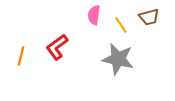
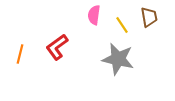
brown trapezoid: rotated 85 degrees counterclockwise
yellow line: moved 1 px right
orange line: moved 1 px left, 2 px up
